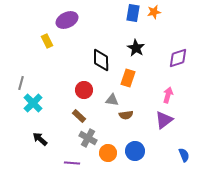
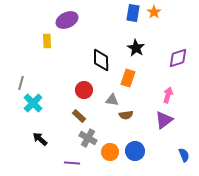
orange star: rotated 24 degrees counterclockwise
yellow rectangle: rotated 24 degrees clockwise
orange circle: moved 2 px right, 1 px up
